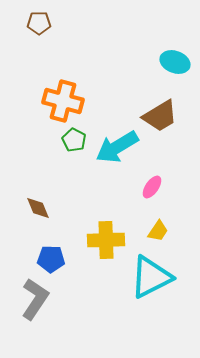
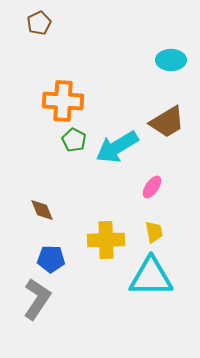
brown pentagon: rotated 25 degrees counterclockwise
cyan ellipse: moved 4 px left, 2 px up; rotated 20 degrees counterclockwise
orange cross: rotated 12 degrees counterclockwise
brown trapezoid: moved 7 px right, 6 px down
brown diamond: moved 4 px right, 2 px down
yellow trapezoid: moved 4 px left, 1 px down; rotated 45 degrees counterclockwise
cyan triangle: rotated 27 degrees clockwise
gray L-shape: moved 2 px right
